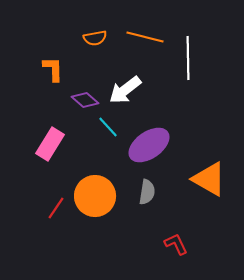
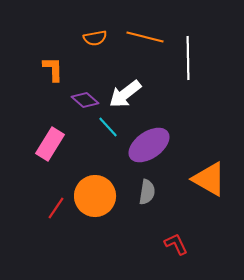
white arrow: moved 4 px down
